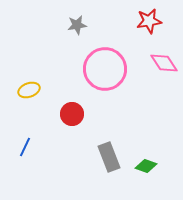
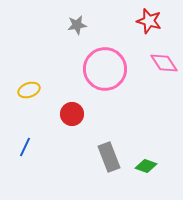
red star: rotated 25 degrees clockwise
